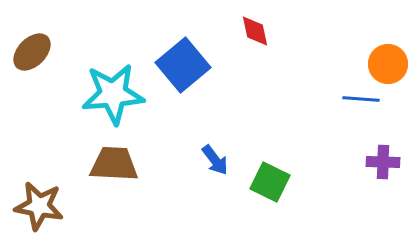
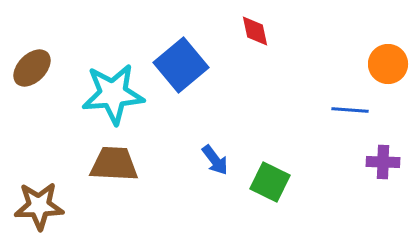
brown ellipse: moved 16 px down
blue square: moved 2 px left
blue line: moved 11 px left, 11 px down
brown star: rotated 12 degrees counterclockwise
